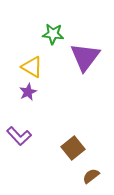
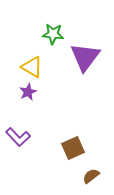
purple L-shape: moved 1 px left, 1 px down
brown square: rotated 15 degrees clockwise
